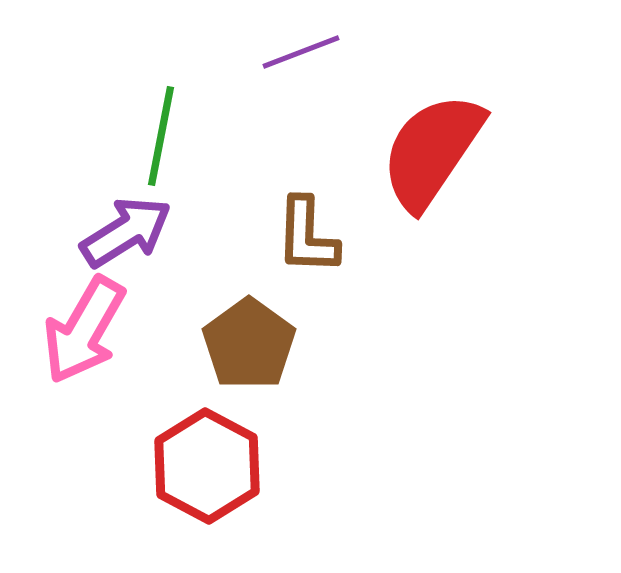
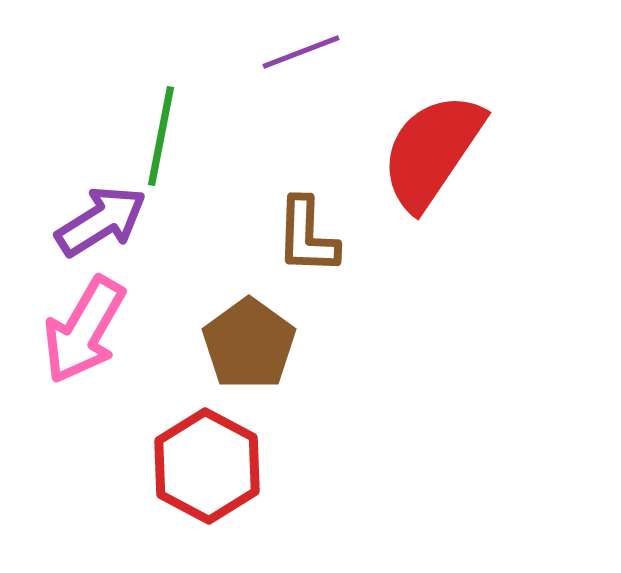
purple arrow: moved 25 px left, 11 px up
